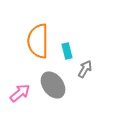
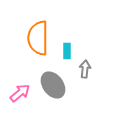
orange semicircle: moved 3 px up
cyan rectangle: rotated 14 degrees clockwise
gray arrow: rotated 24 degrees counterclockwise
